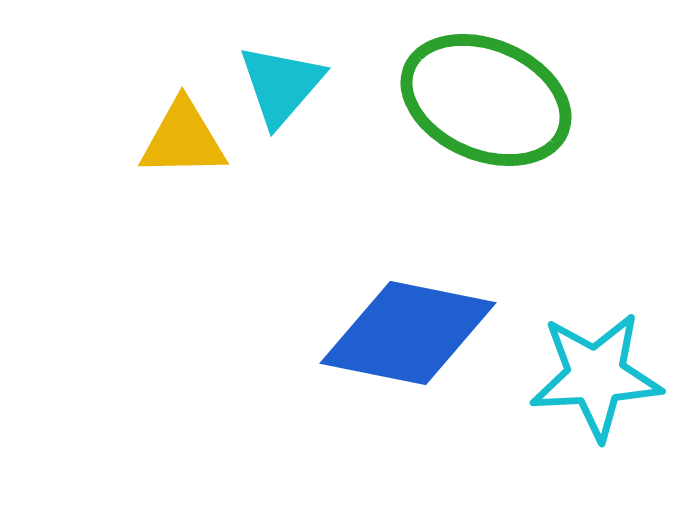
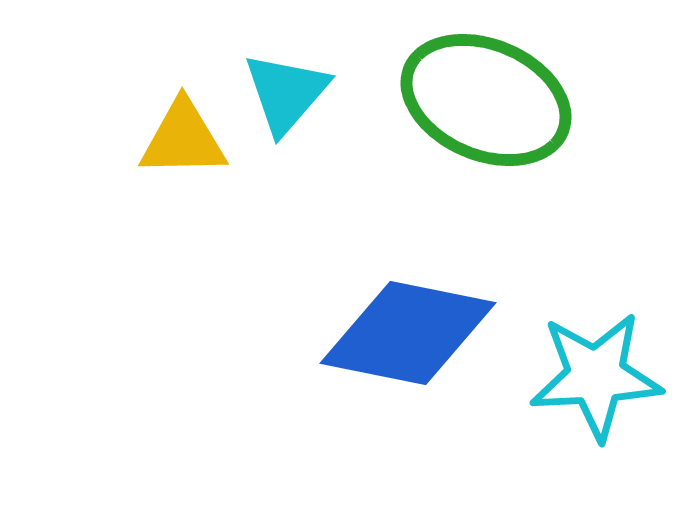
cyan triangle: moved 5 px right, 8 px down
